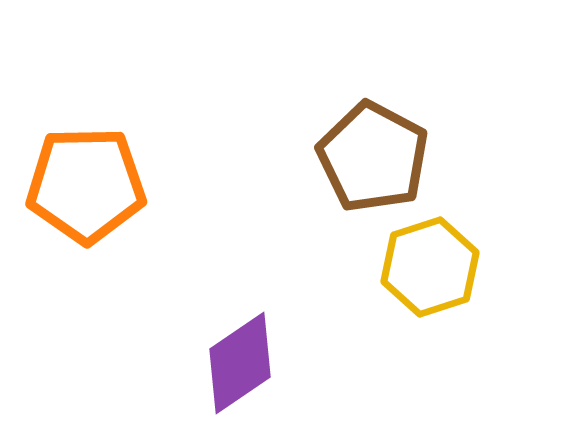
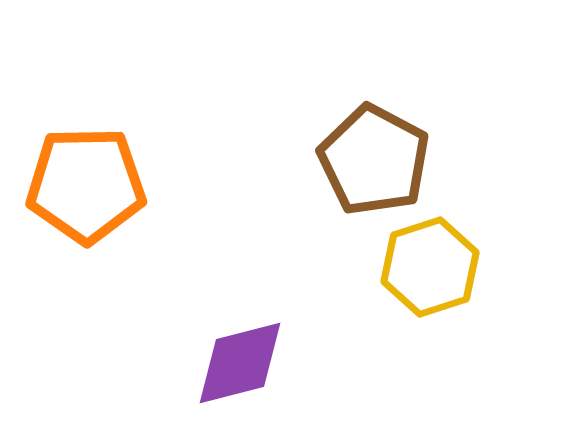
brown pentagon: moved 1 px right, 3 px down
purple diamond: rotated 20 degrees clockwise
